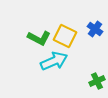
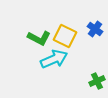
cyan arrow: moved 2 px up
